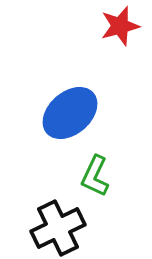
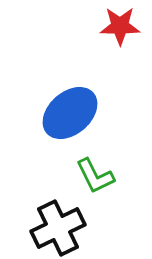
red star: rotated 15 degrees clockwise
green L-shape: rotated 51 degrees counterclockwise
